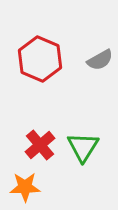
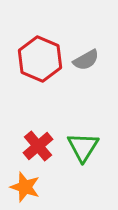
gray semicircle: moved 14 px left
red cross: moved 2 px left, 1 px down
orange star: rotated 20 degrees clockwise
